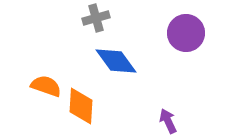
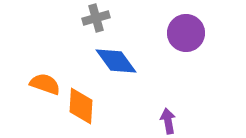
orange semicircle: moved 1 px left, 2 px up
purple arrow: rotated 15 degrees clockwise
